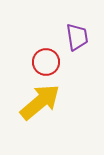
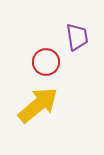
yellow arrow: moved 2 px left, 3 px down
